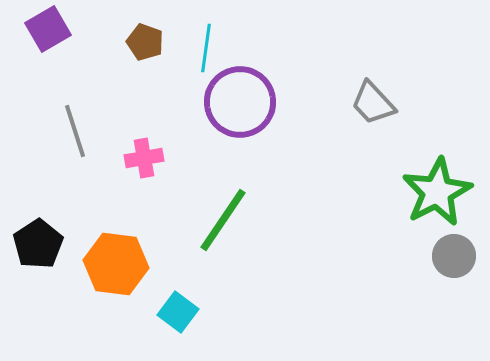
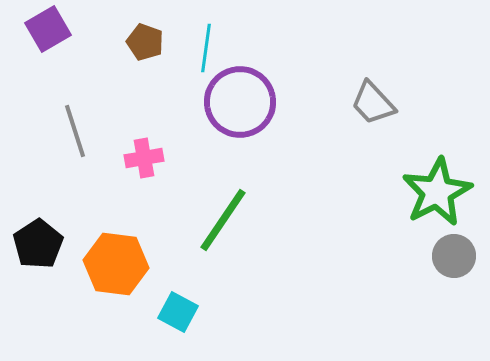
cyan square: rotated 9 degrees counterclockwise
